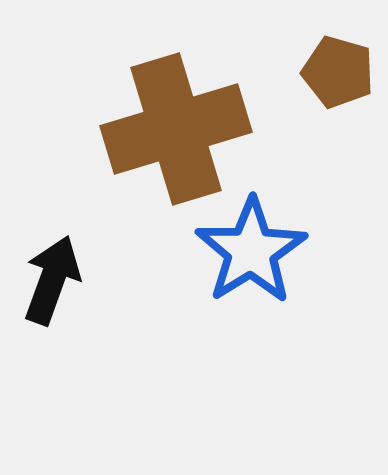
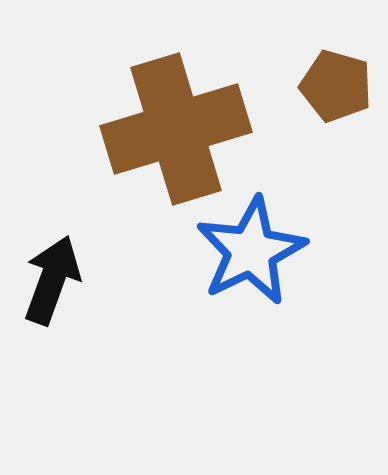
brown pentagon: moved 2 px left, 14 px down
blue star: rotated 6 degrees clockwise
